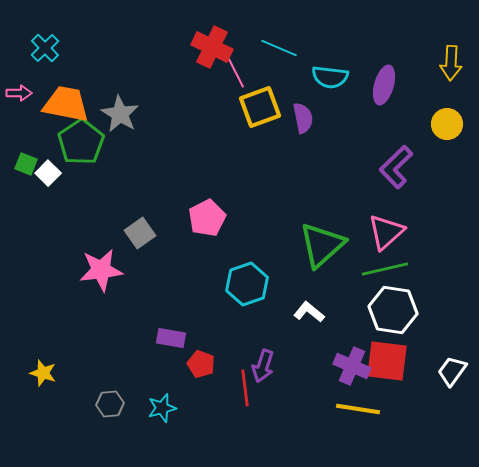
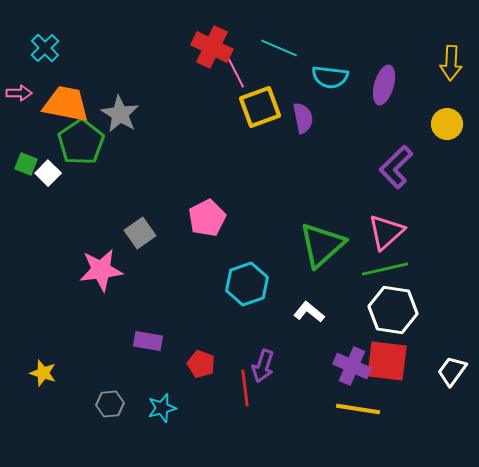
purple rectangle: moved 23 px left, 3 px down
